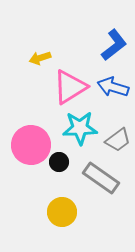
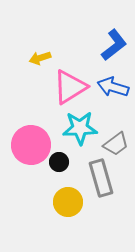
gray trapezoid: moved 2 px left, 4 px down
gray rectangle: rotated 39 degrees clockwise
yellow circle: moved 6 px right, 10 px up
